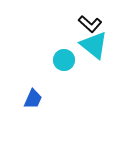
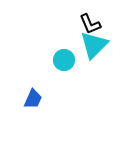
black L-shape: rotated 25 degrees clockwise
cyan triangle: rotated 36 degrees clockwise
